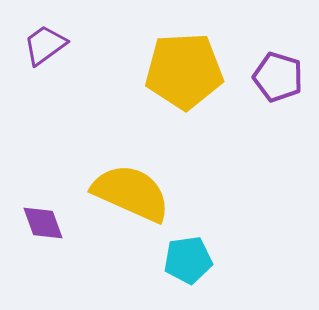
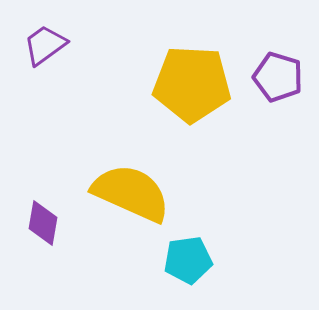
yellow pentagon: moved 8 px right, 13 px down; rotated 6 degrees clockwise
purple diamond: rotated 30 degrees clockwise
